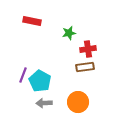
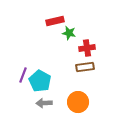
red rectangle: moved 23 px right; rotated 24 degrees counterclockwise
green star: rotated 24 degrees clockwise
red cross: moved 1 px left, 1 px up
